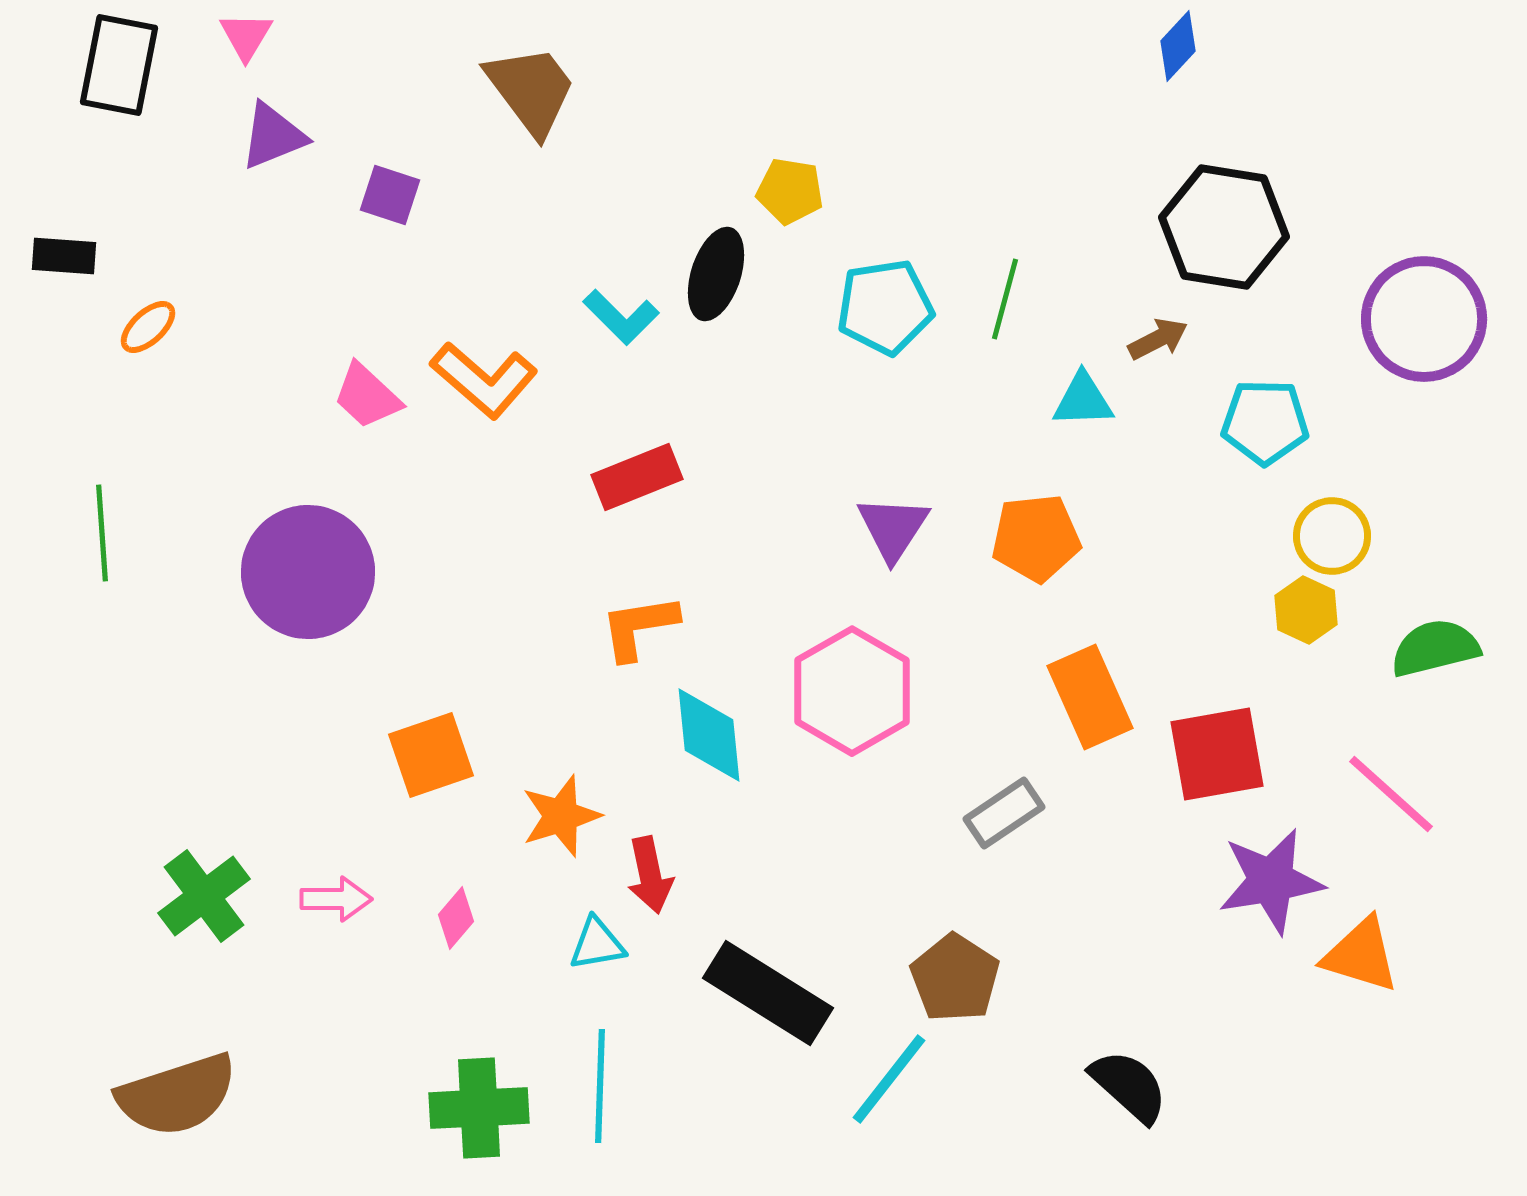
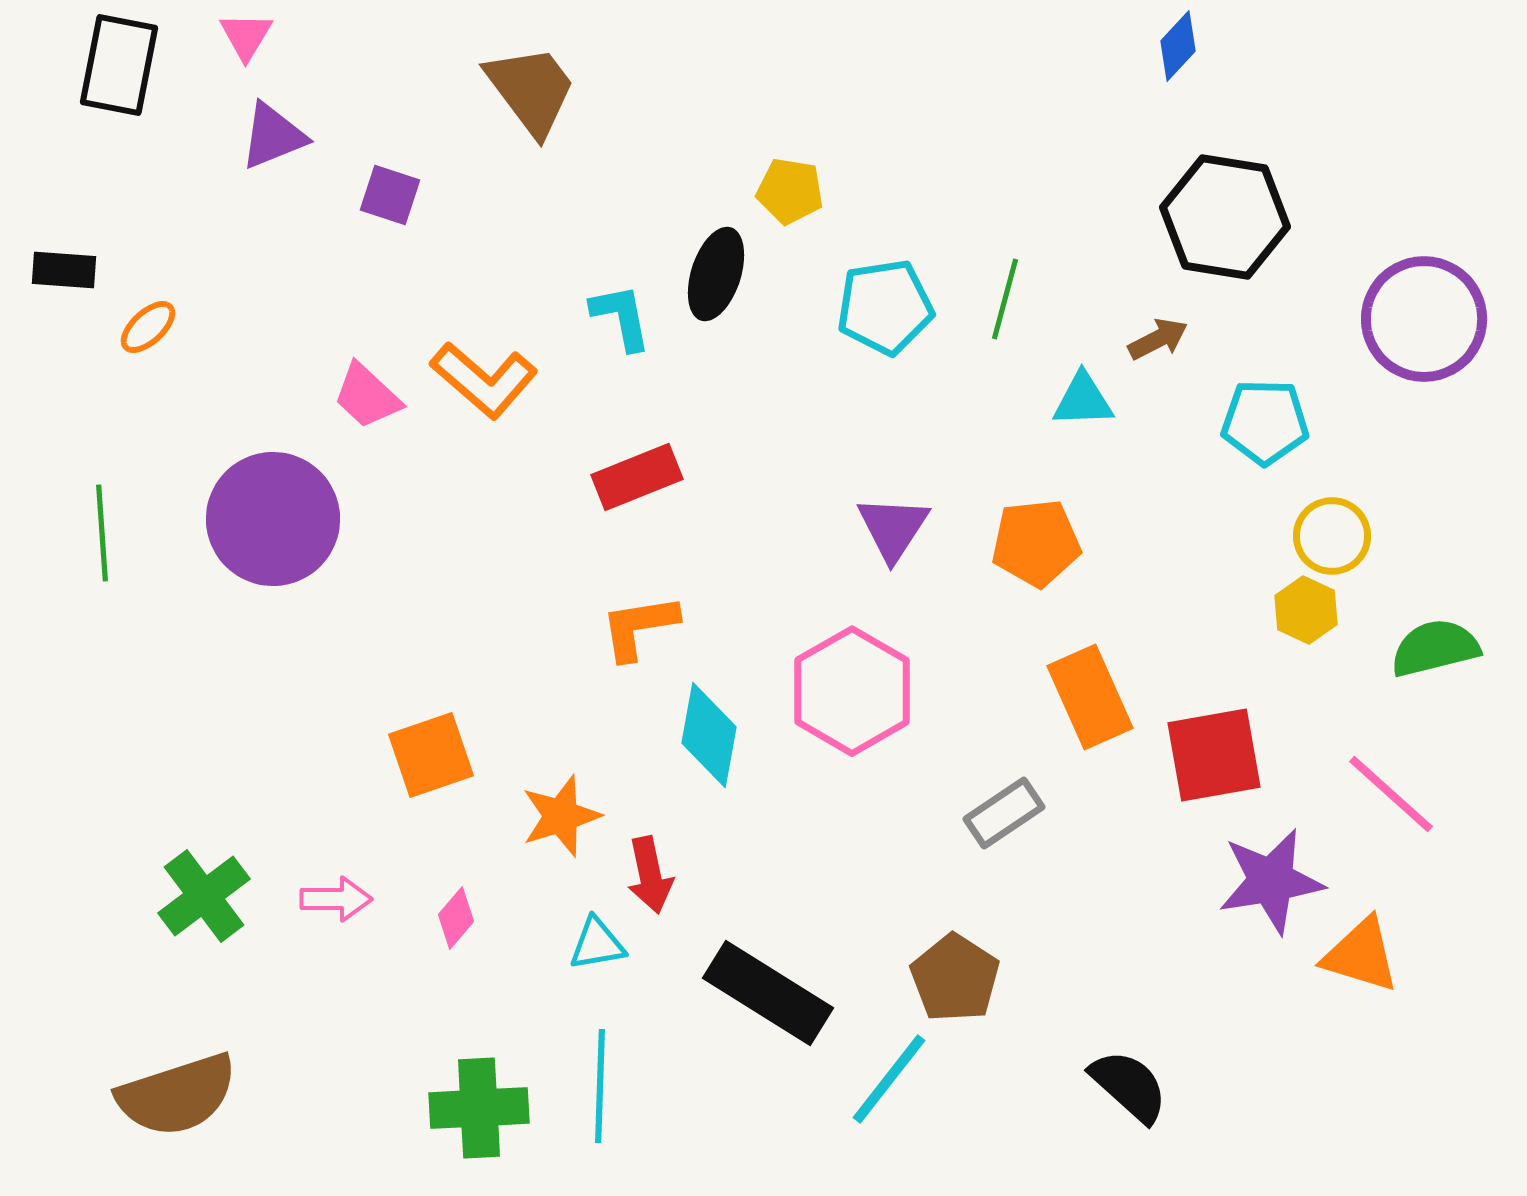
black hexagon at (1224, 227): moved 1 px right, 10 px up
black rectangle at (64, 256): moved 14 px down
cyan L-shape at (621, 317): rotated 146 degrees counterclockwise
orange pentagon at (1036, 538): moved 5 px down
purple circle at (308, 572): moved 35 px left, 53 px up
cyan diamond at (709, 735): rotated 16 degrees clockwise
red square at (1217, 754): moved 3 px left, 1 px down
